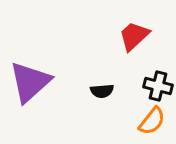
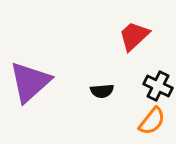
black cross: rotated 12 degrees clockwise
